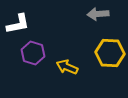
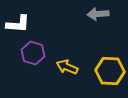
white L-shape: rotated 15 degrees clockwise
yellow hexagon: moved 18 px down
